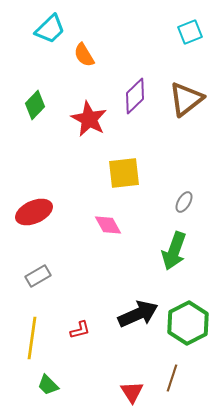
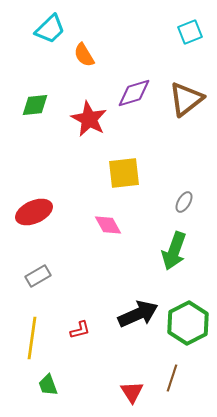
purple diamond: moved 1 px left, 3 px up; rotated 27 degrees clockwise
green diamond: rotated 40 degrees clockwise
green trapezoid: rotated 25 degrees clockwise
